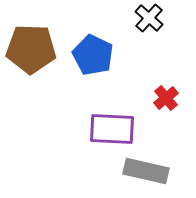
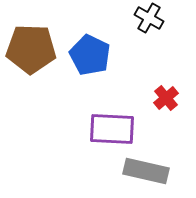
black cross: rotated 12 degrees counterclockwise
blue pentagon: moved 3 px left
